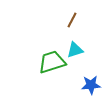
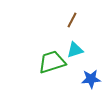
blue star: moved 6 px up
